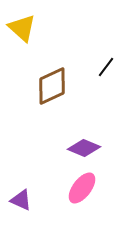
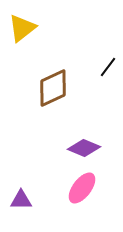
yellow triangle: rotated 40 degrees clockwise
black line: moved 2 px right
brown diamond: moved 1 px right, 2 px down
purple triangle: rotated 25 degrees counterclockwise
